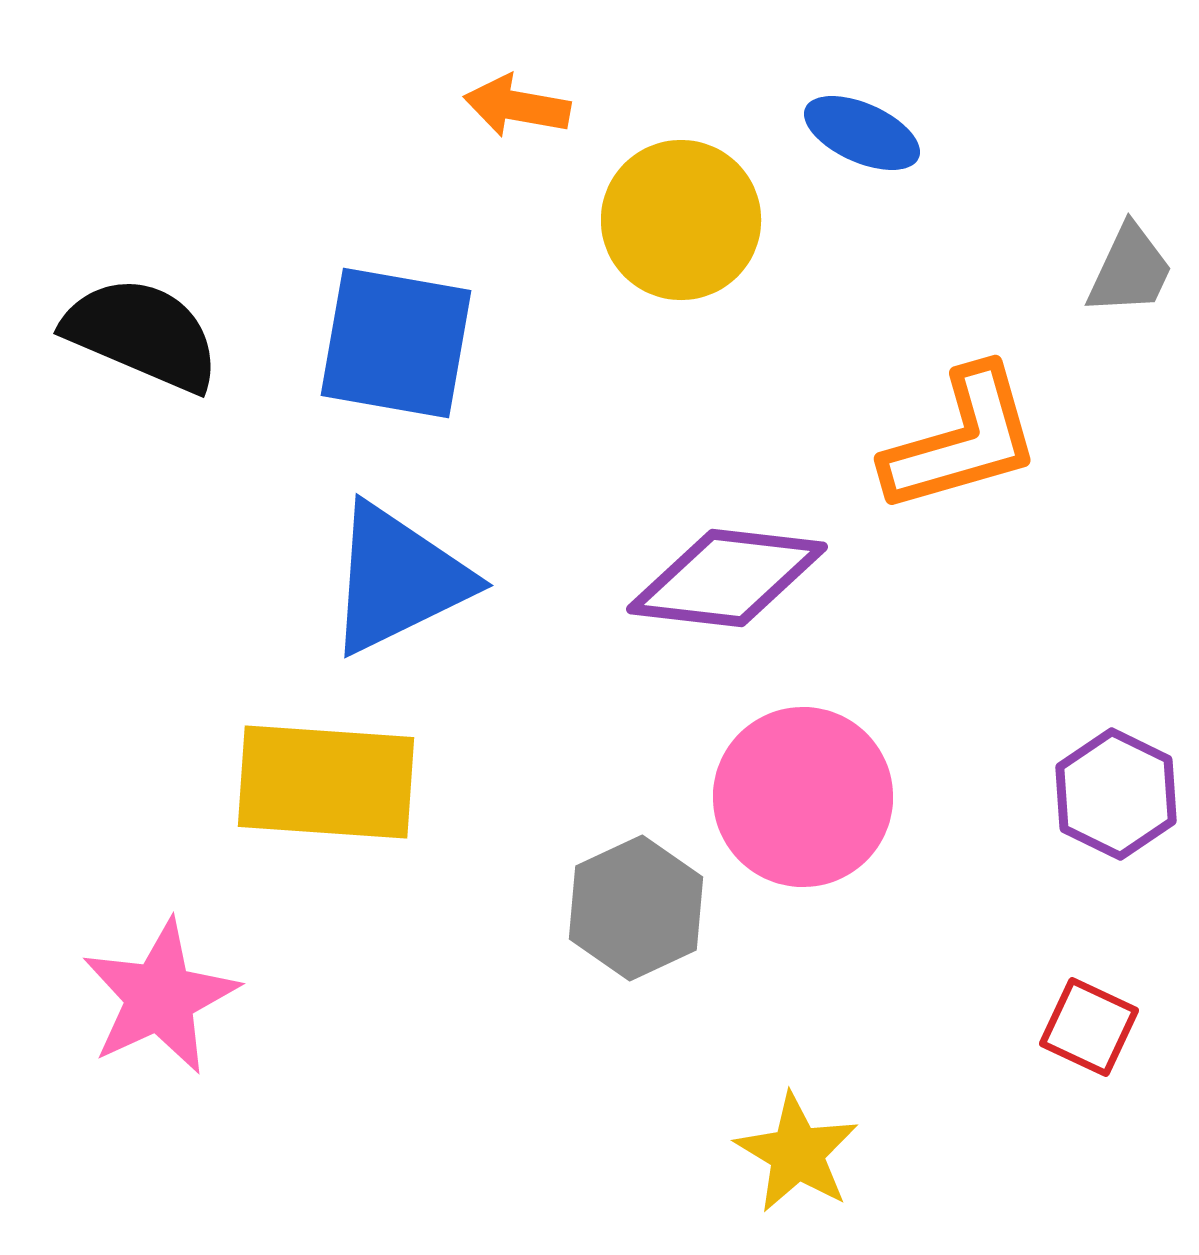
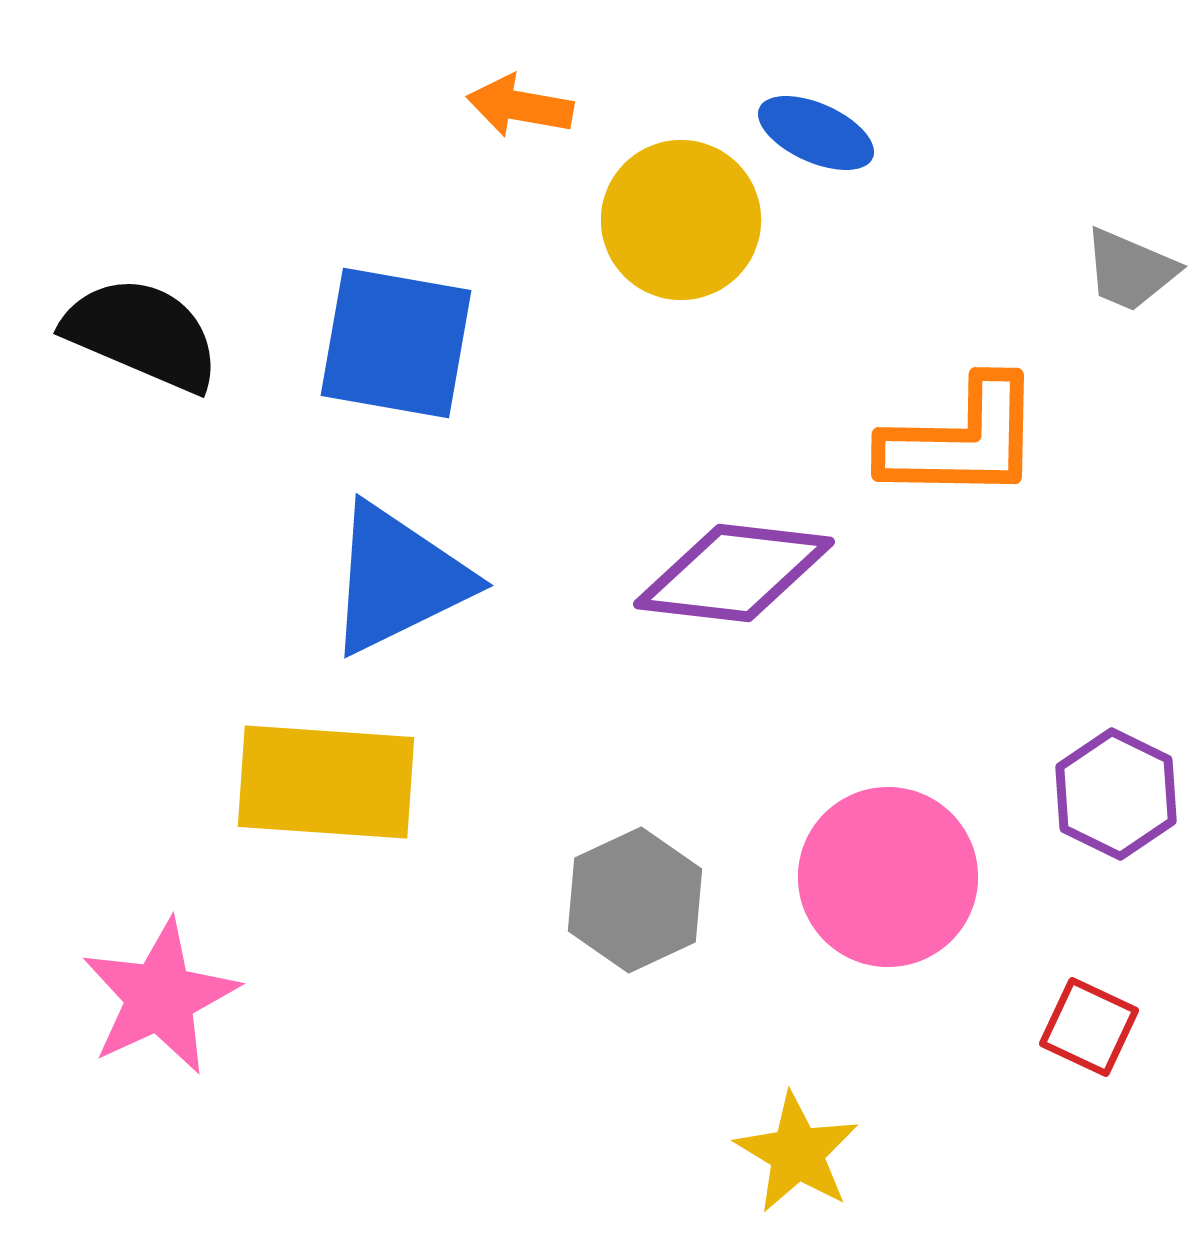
orange arrow: moved 3 px right
blue ellipse: moved 46 px left
gray trapezoid: rotated 88 degrees clockwise
orange L-shape: rotated 17 degrees clockwise
purple diamond: moved 7 px right, 5 px up
pink circle: moved 85 px right, 80 px down
gray hexagon: moved 1 px left, 8 px up
